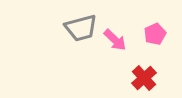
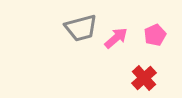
pink pentagon: moved 1 px down
pink arrow: moved 1 px right, 2 px up; rotated 85 degrees counterclockwise
